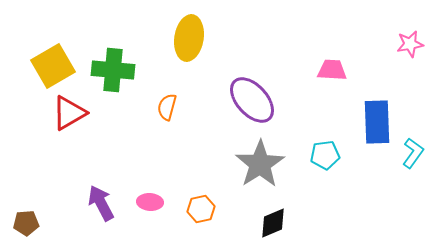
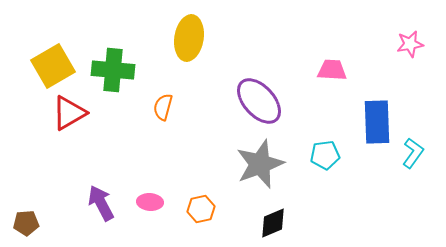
purple ellipse: moved 7 px right, 1 px down
orange semicircle: moved 4 px left
gray star: rotated 12 degrees clockwise
